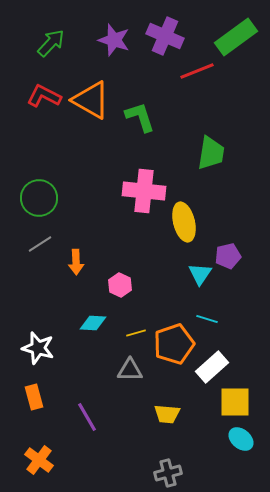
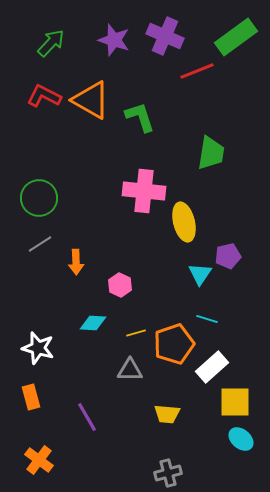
orange rectangle: moved 3 px left
